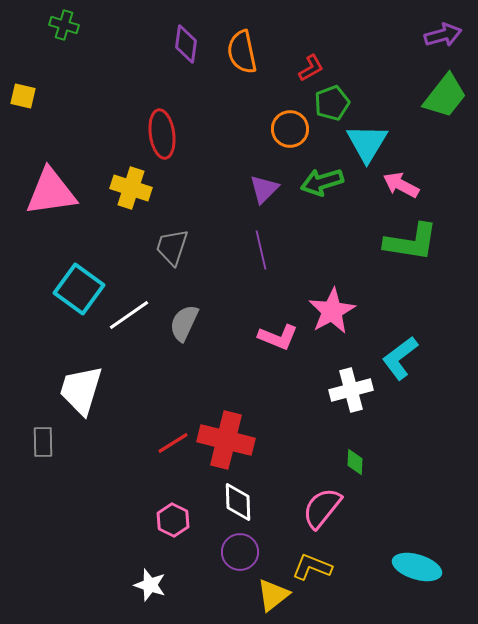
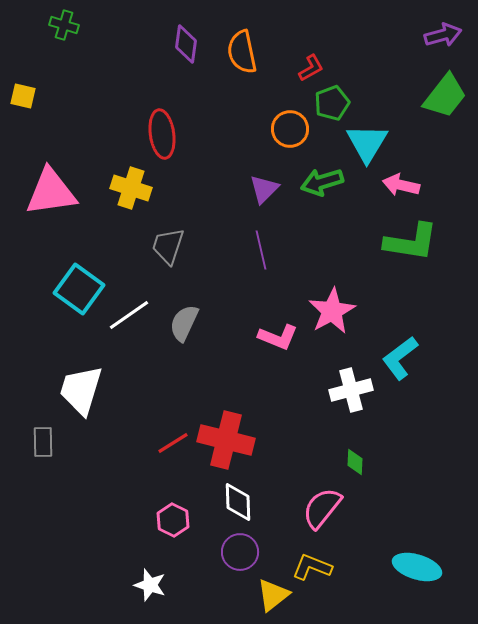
pink arrow: rotated 15 degrees counterclockwise
gray trapezoid: moved 4 px left, 1 px up
